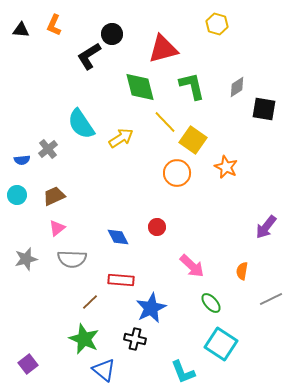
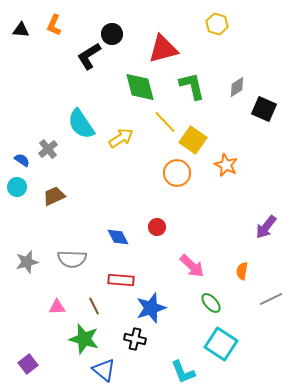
black square: rotated 15 degrees clockwise
blue semicircle: rotated 140 degrees counterclockwise
orange star: moved 2 px up
cyan circle: moved 8 px up
pink triangle: moved 79 px down; rotated 36 degrees clockwise
gray star: moved 1 px right, 3 px down
brown line: moved 4 px right, 4 px down; rotated 72 degrees counterclockwise
blue star: rotated 8 degrees clockwise
green star: rotated 8 degrees counterclockwise
